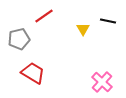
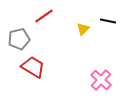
yellow triangle: rotated 16 degrees clockwise
red trapezoid: moved 6 px up
pink cross: moved 1 px left, 2 px up
